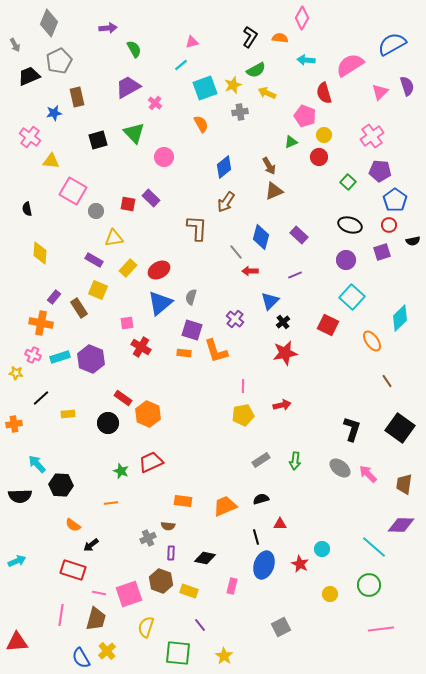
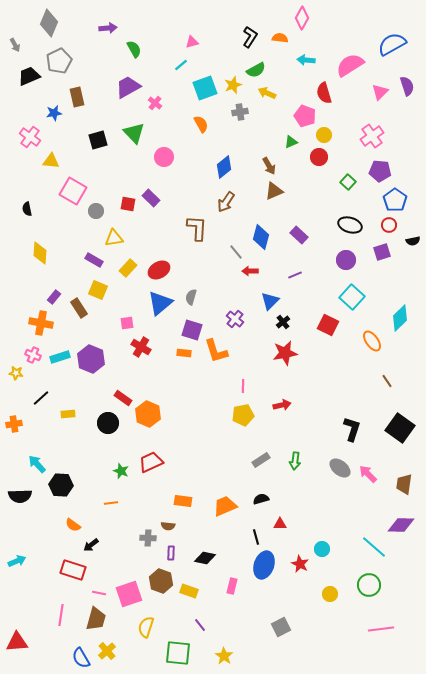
gray cross at (148, 538): rotated 28 degrees clockwise
